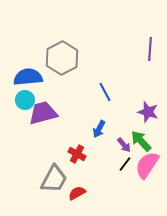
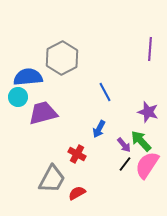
cyan circle: moved 7 px left, 3 px up
gray trapezoid: moved 2 px left
